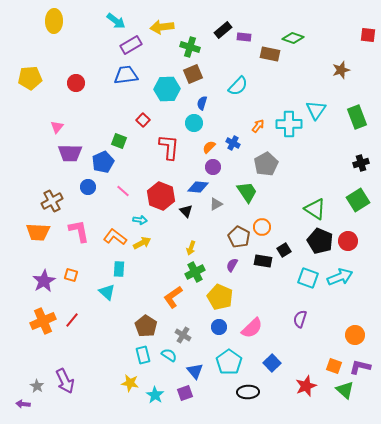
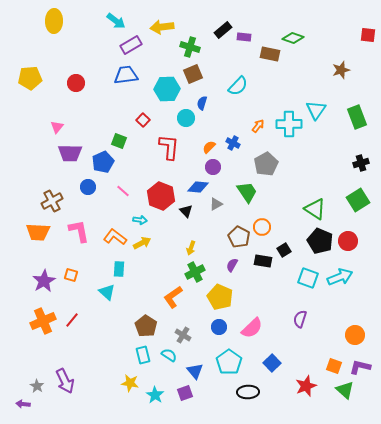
cyan circle at (194, 123): moved 8 px left, 5 px up
